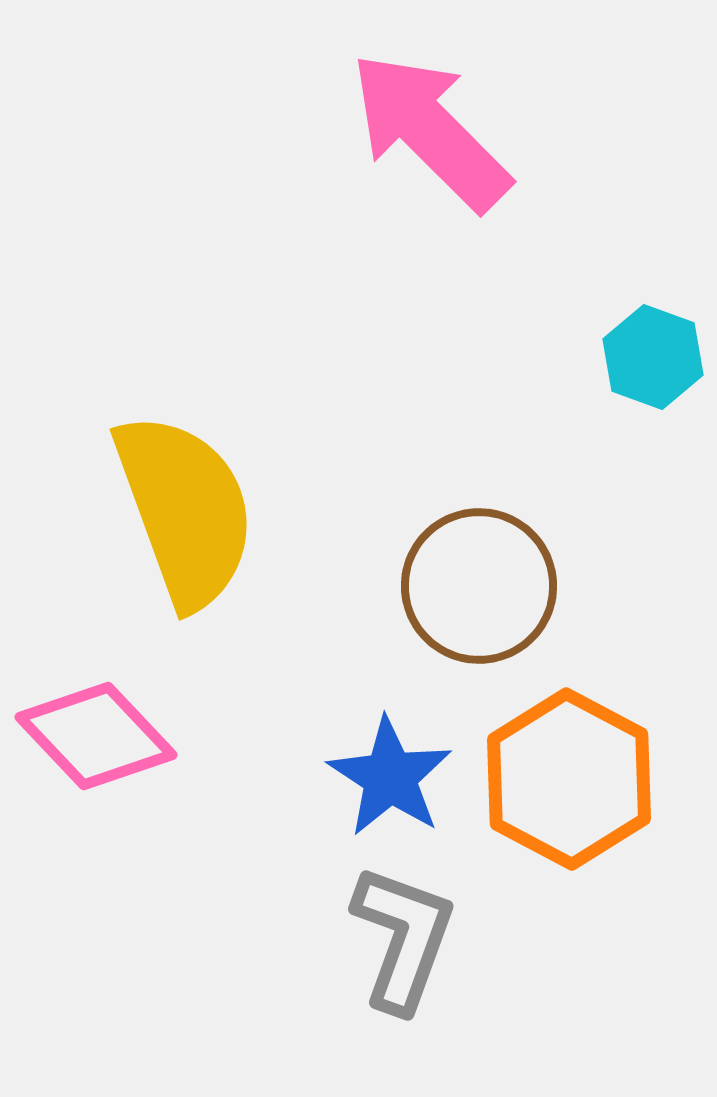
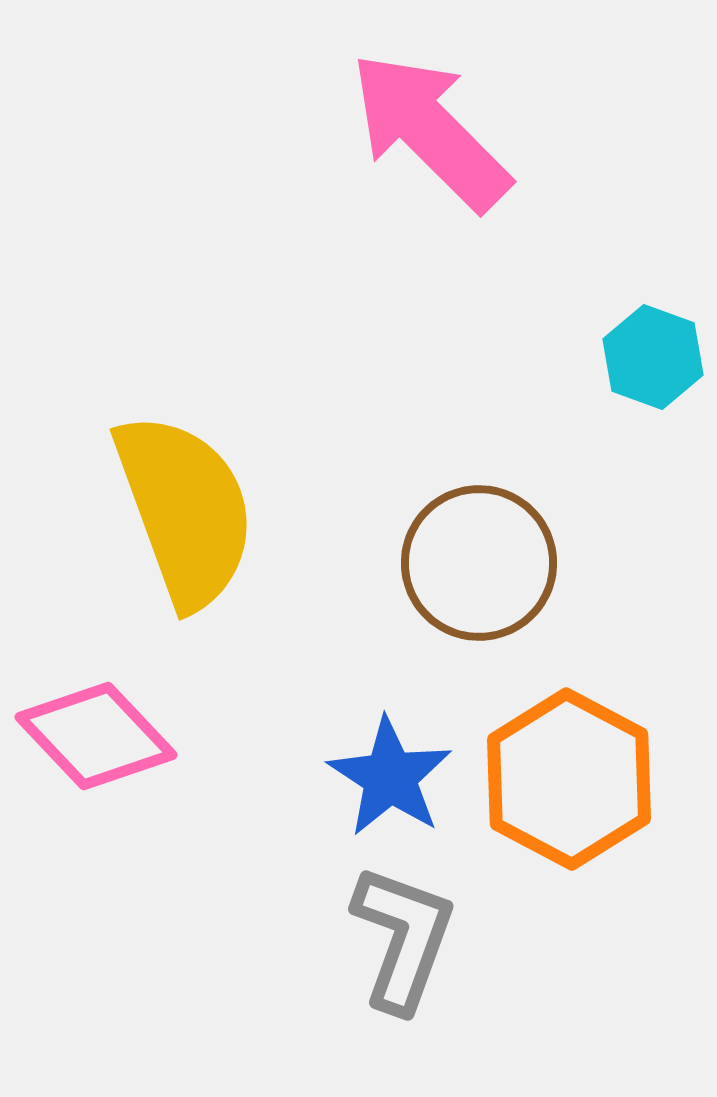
brown circle: moved 23 px up
